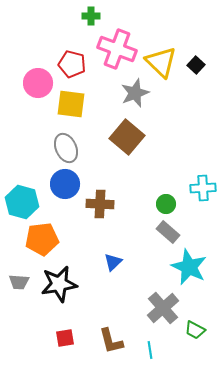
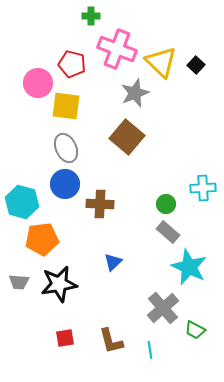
yellow square: moved 5 px left, 2 px down
